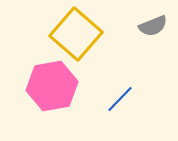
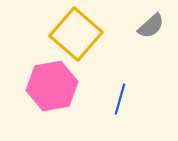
gray semicircle: moved 2 px left; rotated 20 degrees counterclockwise
blue line: rotated 28 degrees counterclockwise
